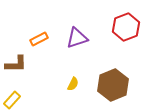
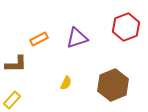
yellow semicircle: moved 7 px left, 1 px up
